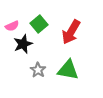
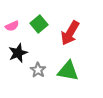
red arrow: moved 1 px left, 1 px down
black star: moved 5 px left, 9 px down
green triangle: moved 1 px down
